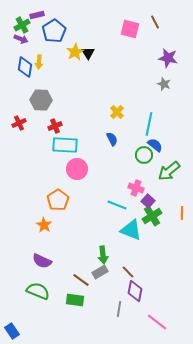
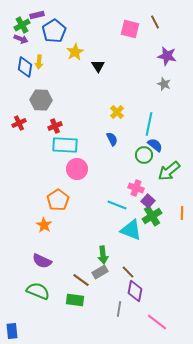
black triangle at (88, 53): moved 10 px right, 13 px down
purple star at (168, 58): moved 1 px left, 2 px up
blue rectangle at (12, 331): rotated 28 degrees clockwise
